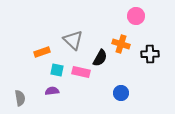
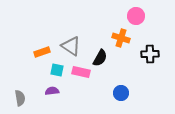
gray triangle: moved 2 px left, 6 px down; rotated 10 degrees counterclockwise
orange cross: moved 6 px up
